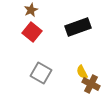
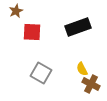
brown star: moved 15 px left, 1 px down
red square: rotated 36 degrees counterclockwise
yellow semicircle: moved 3 px up
